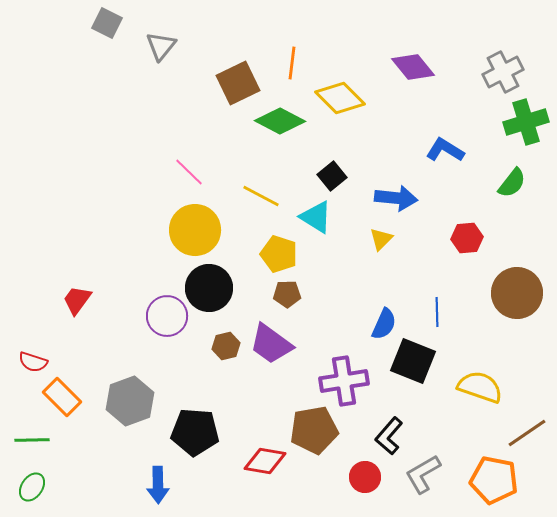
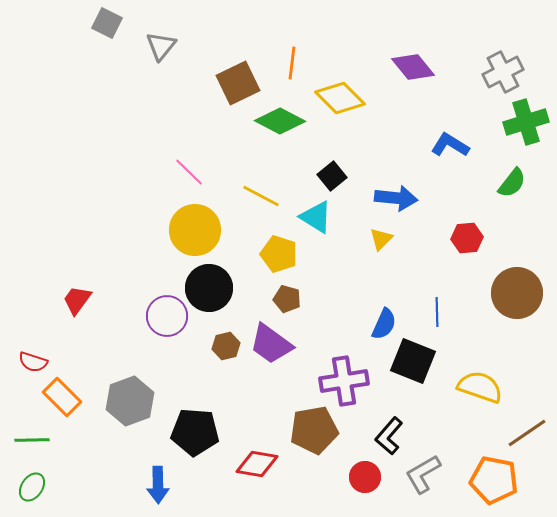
blue L-shape at (445, 150): moved 5 px right, 5 px up
brown pentagon at (287, 294): moved 5 px down; rotated 16 degrees clockwise
red diamond at (265, 461): moved 8 px left, 3 px down
